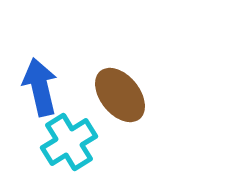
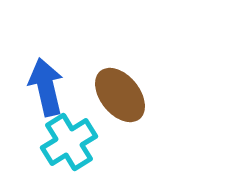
blue arrow: moved 6 px right
